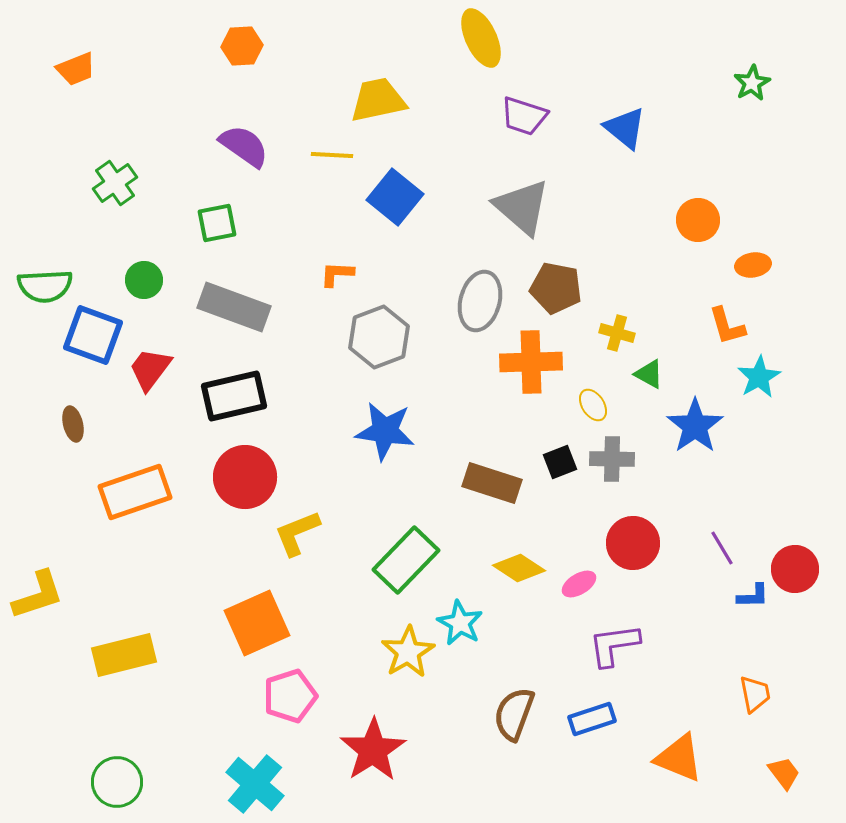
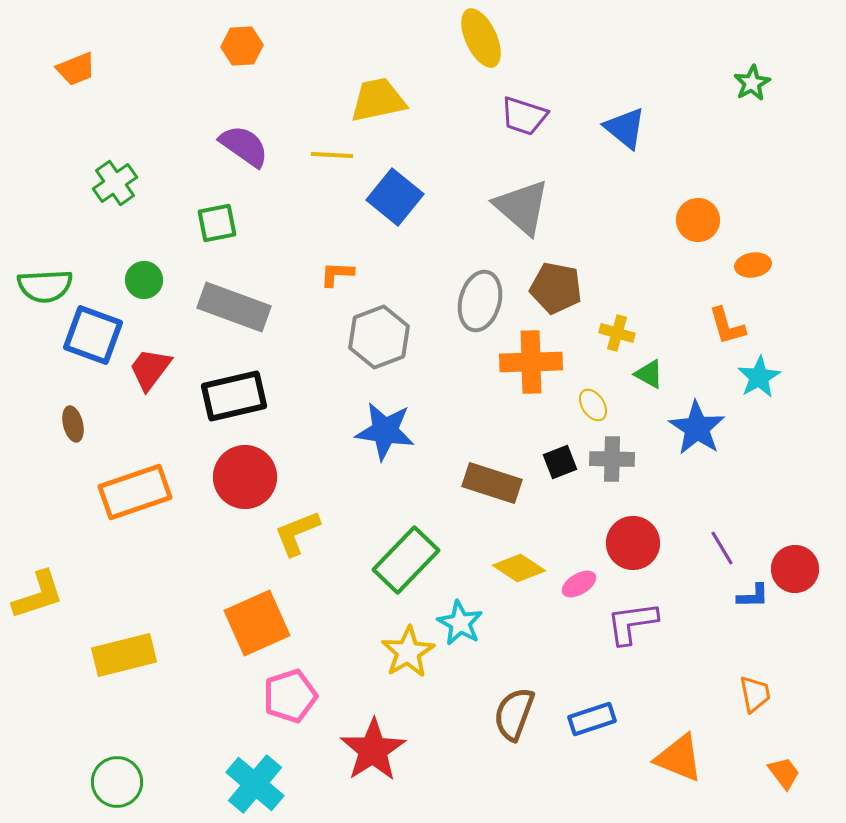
blue star at (695, 426): moved 2 px right, 2 px down; rotated 4 degrees counterclockwise
purple L-shape at (614, 645): moved 18 px right, 22 px up
